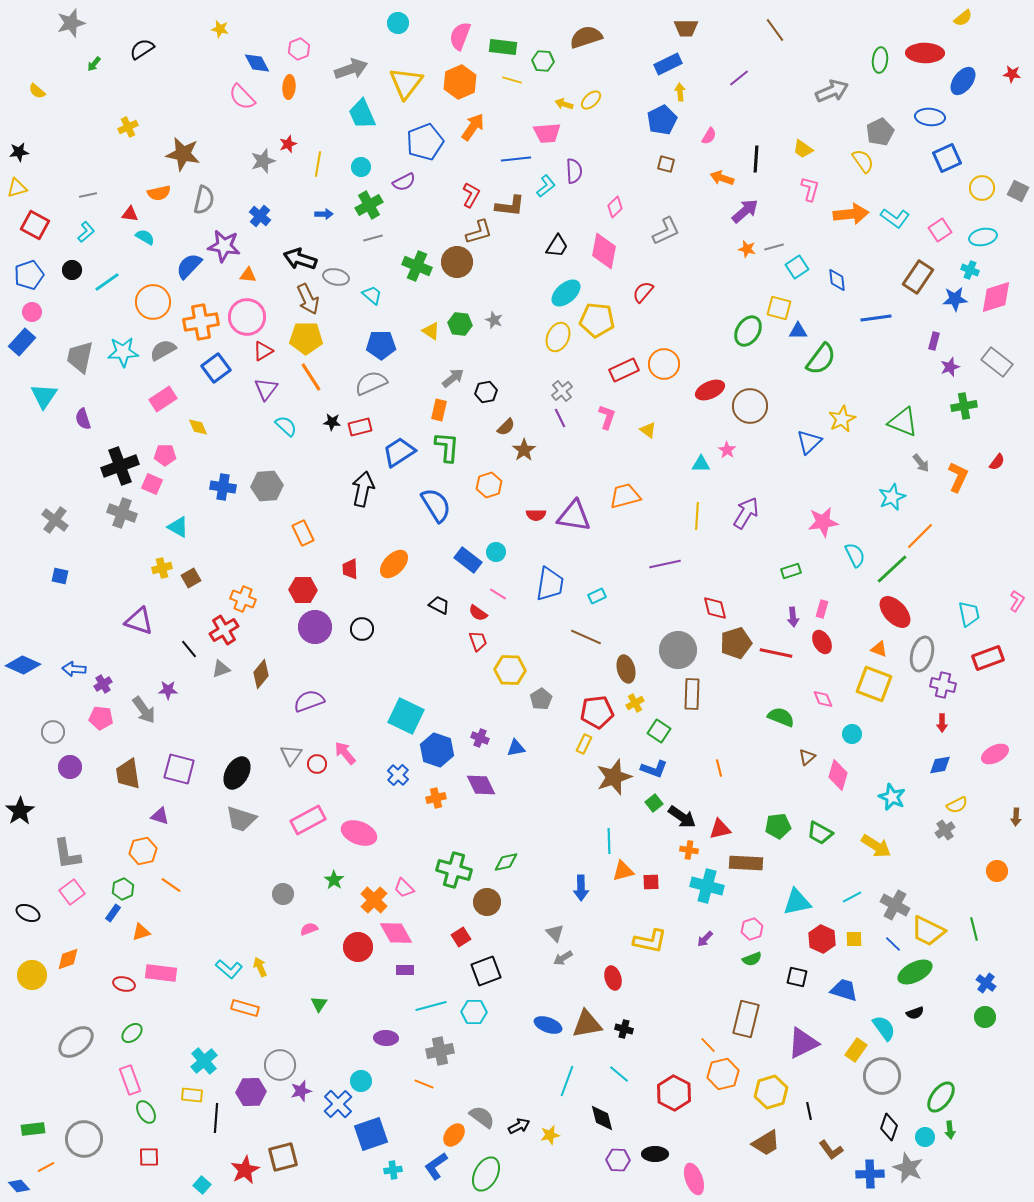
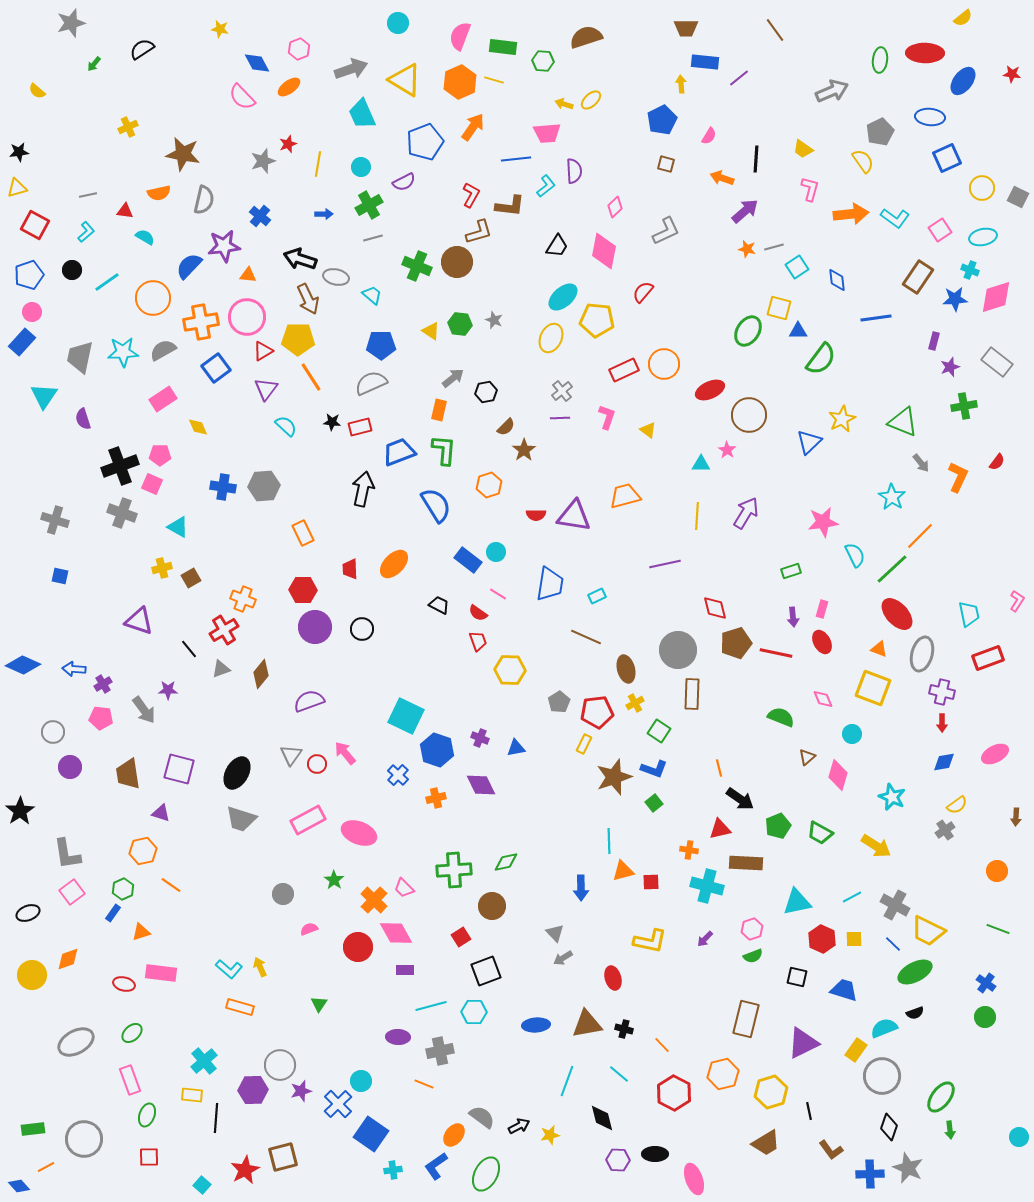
blue rectangle at (668, 64): moved 37 px right, 2 px up; rotated 32 degrees clockwise
yellow line at (512, 80): moved 18 px left
yellow triangle at (406, 83): moved 1 px left, 3 px up; rotated 36 degrees counterclockwise
orange ellipse at (289, 87): rotated 50 degrees clockwise
yellow arrow at (680, 92): moved 1 px right, 8 px up
gray square at (1018, 191): moved 6 px down
red triangle at (130, 214): moved 5 px left, 3 px up
purple star at (224, 246): rotated 16 degrees counterclockwise
cyan ellipse at (566, 293): moved 3 px left, 4 px down
orange circle at (153, 302): moved 4 px up
yellow ellipse at (558, 337): moved 7 px left, 1 px down
yellow pentagon at (306, 338): moved 8 px left, 1 px down
brown circle at (750, 406): moved 1 px left, 9 px down
purple line at (560, 418): rotated 66 degrees counterclockwise
green L-shape at (447, 447): moved 3 px left, 3 px down
blue trapezoid at (399, 452): rotated 12 degrees clockwise
pink pentagon at (165, 455): moved 5 px left
gray hexagon at (267, 486): moved 3 px left
cyan star at (892, 497): rotated 16 degrees counterclockwise
gray cross at (55, 520): rotated 20 degrees counterclockwise
red ellipse at (895, 612): moved 2 px right, 2 px down
yellow square at (874, 684): moved 1 px left, 4 px down
purple cross at (943, 685): moved 1 px left, 7 px down
gray pentagon at (541, 699): moved 18 px right, 3 px down
blue diamond at (940, 765): moved 4 px right, 3 px up
yellow semicircle at (957, 805): rotated 10 degrees counterclockwise
purple triangle at (160, 816): moved 1 px right, 3 px up
black arrow at (682, 817): moved 58 px right, 18 px up
green pentagon at (778, 826): rotated 15 degrees counterclockwise
green cross at (454, 870): rotated 20 degrees counterclockwise
brown circle at (487, 902): moved 5 px right, 4 px down
black ellipse at (28, 913): rotated 45 degrees counterclockwise
green line at (974, 929): moved 24 px right; rotated 55 degrees counterclockwise
green semicircle at (752, 959): moved 1 px right, 3 px up
orange rectangle at (245, 1008): moved 5 px left, 1 px up
blue ellipse at (548, 1025): moved 12 px left; rotated 24 degrees counterclockwise
cyan semicircle at (884, 1028): rotated 76 degrees counterclockwise
purple ellipse at (386, 1038): moved 12 px right, 1 px up
gray ellipse at (76, 1042): rotated 9 degrees clockwise
orange line at (708, 1045): moved 46 px left
purple hexagon at (251, 1092): moved 2 px right, 2 px up
green ellipse at (146, 1112): moved 1 px right, 3 px down; rotated 50 degrees clockwise
blue square at (371, 1134): rotated 36 degrees counterclockwise
cyan circle at (925, 1137): moved 94 px right
